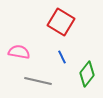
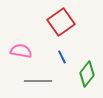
red square: rotated 24 degrees clockwise
pink semicircle: moved 2 px right, 1 px up
gray line: rotated 12 degrees counterclockwise
